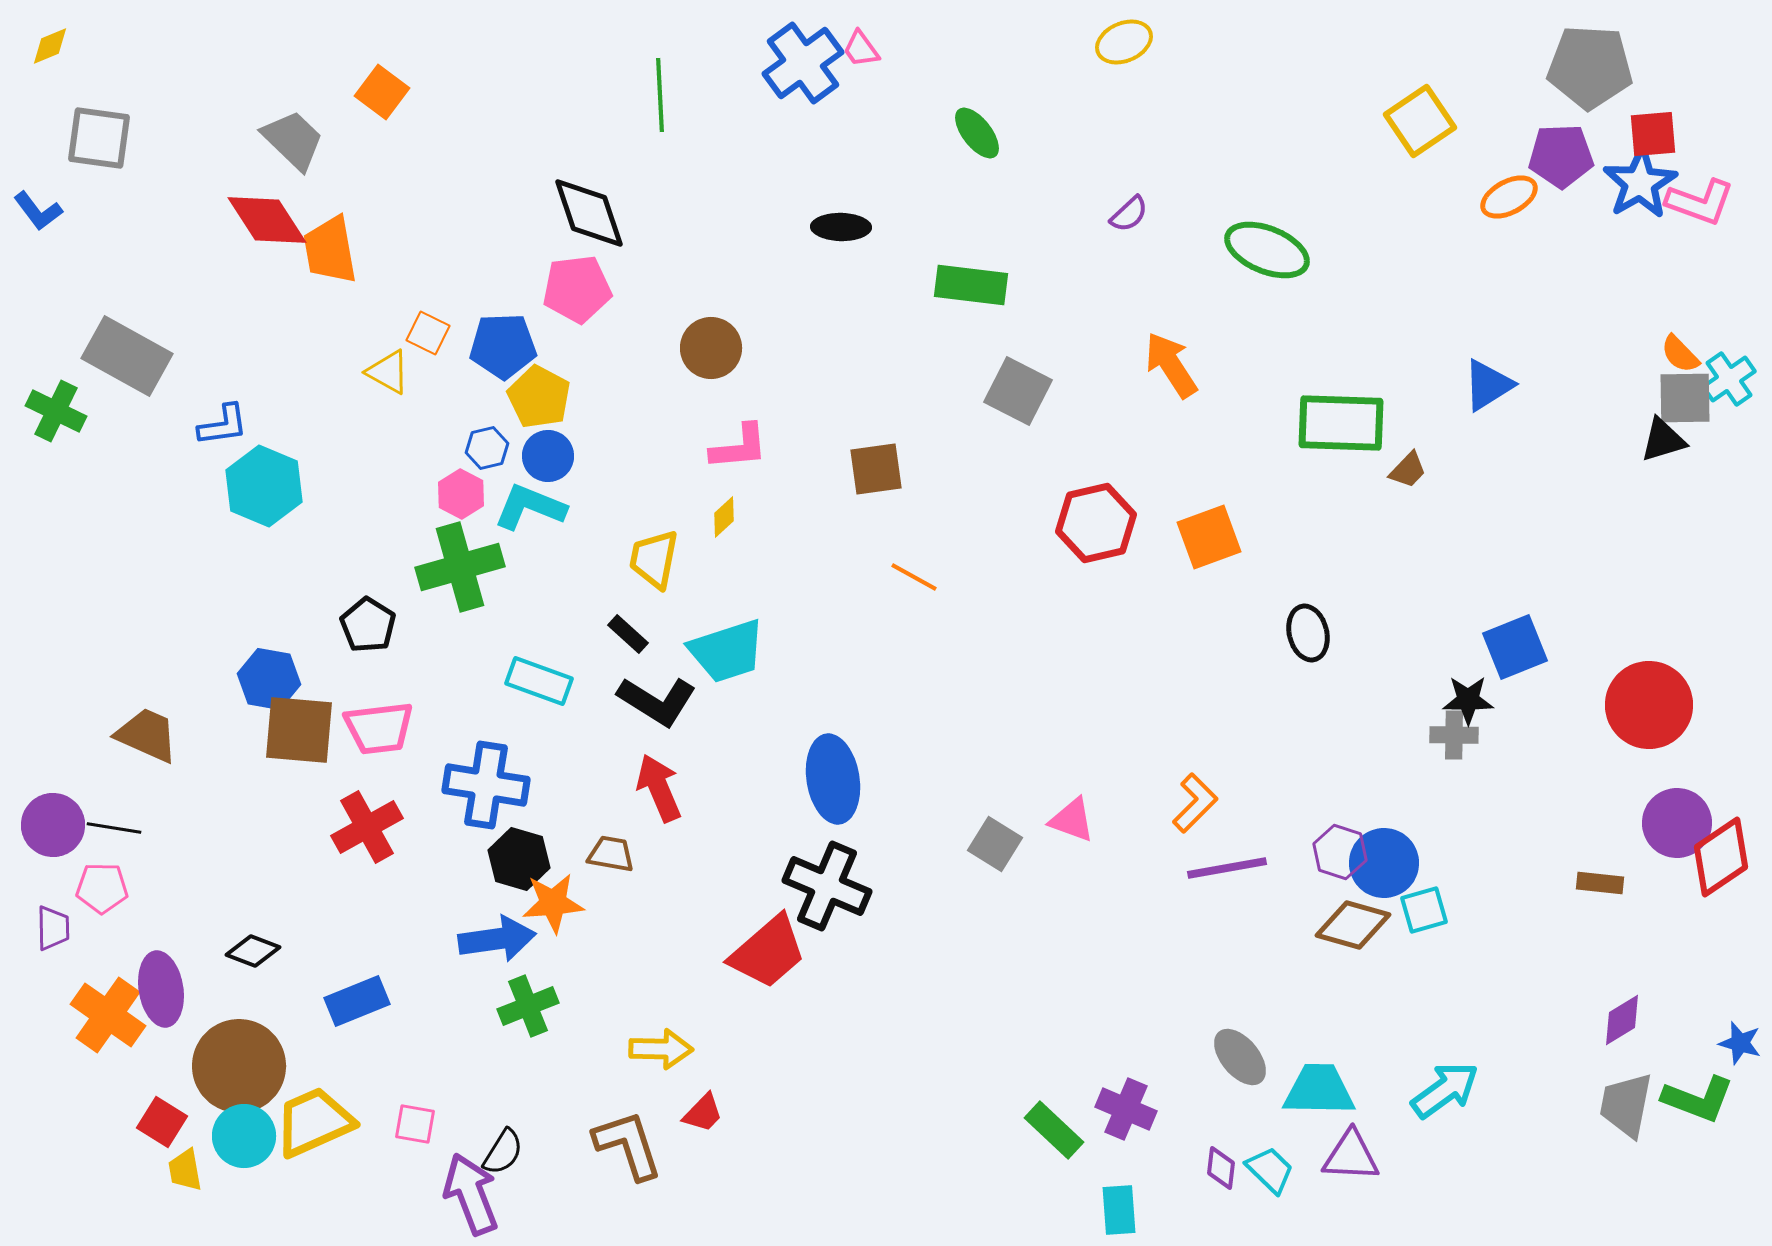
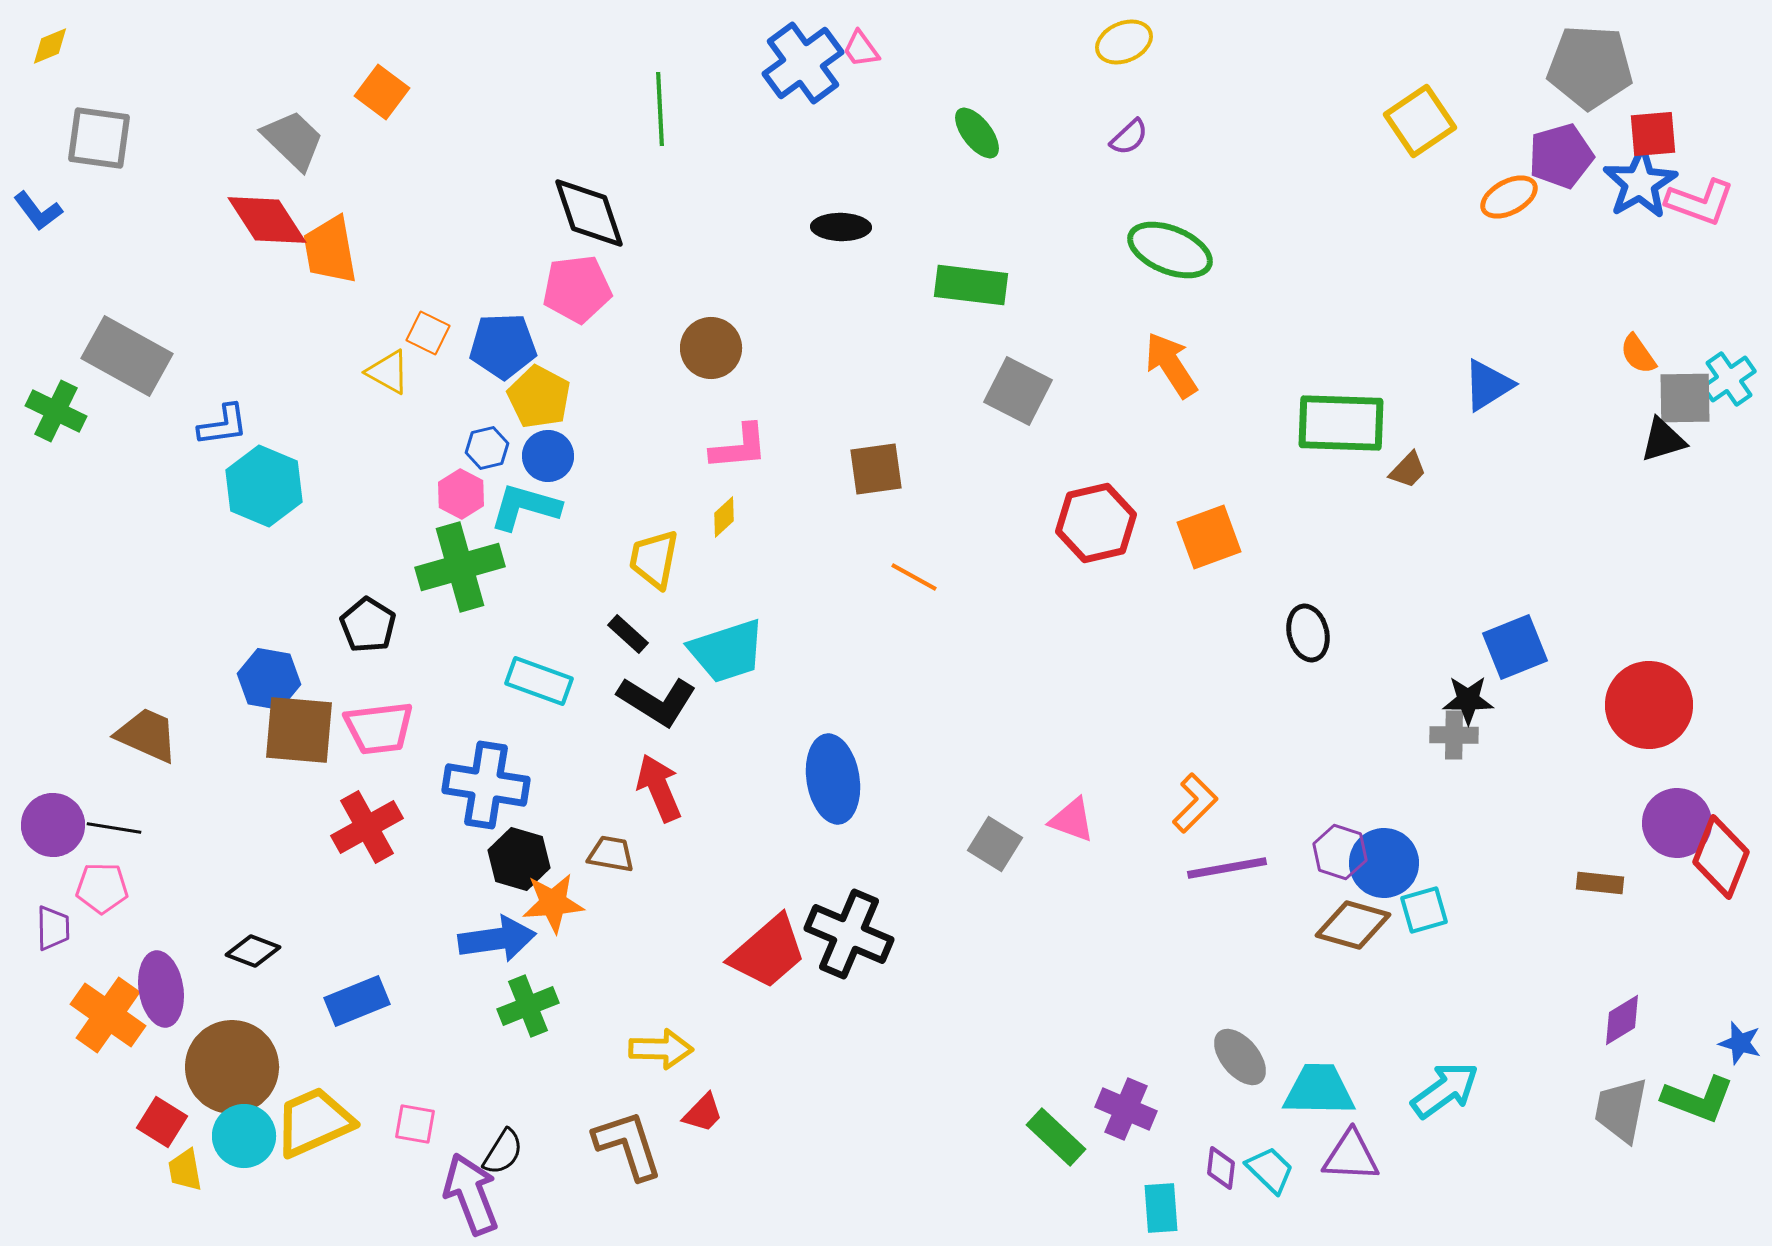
green line at (660, 95): moved 14 px down
purple pentagon at (1561, 156): rotated 14 degrees counterclockwise
purple semicircle at (1129, 214): moved 77 px up
green ellipse at (1267, 250): moved 97 px left
orange semicircle at (1680, 354): moved 42 px left; rotated 9 degrees clockwise
cyan L-shape at (530, 507): moved 5 px left; rotated 6 degrees counterclockwise
red diamond at (1721, 857): rotated 34 degrees counterclockwise
black cross at (827, 886): moved 22 px right, 48 px down
brown circle at (239, 1066): moved 7 px left, 1 px down
gray trapezoid at (1626, 1105): moved 5 px left, 5 px down
green rectangle at (1054, 1130): moved 2 px right, 7 px down
cyan rectangle at (1119, 1210): moved 42 px right, 2 px up
